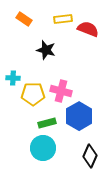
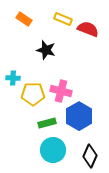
yellow rectangle: rotated 30 degrees clockwise
cyan circle: moved 10 px right, 2 px down
